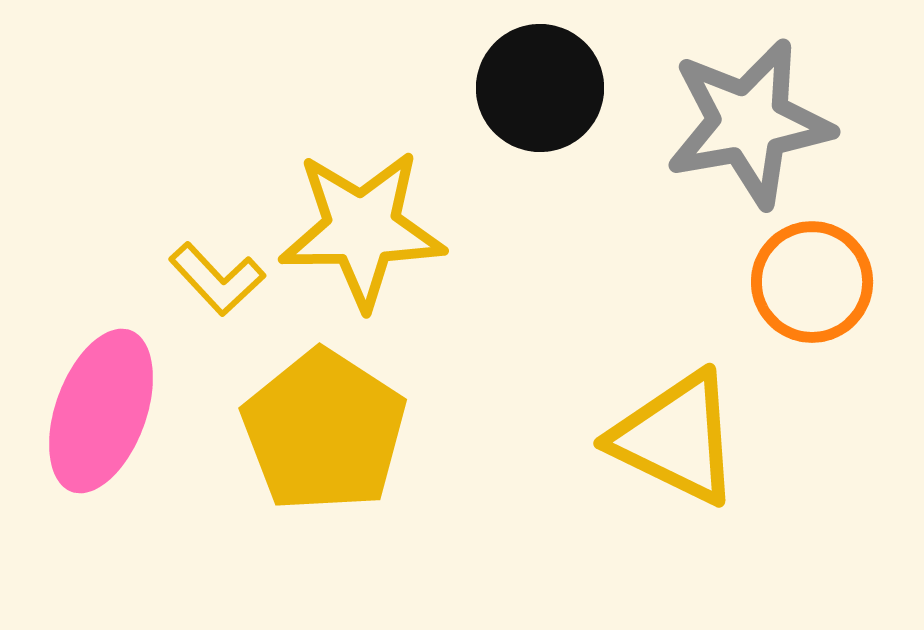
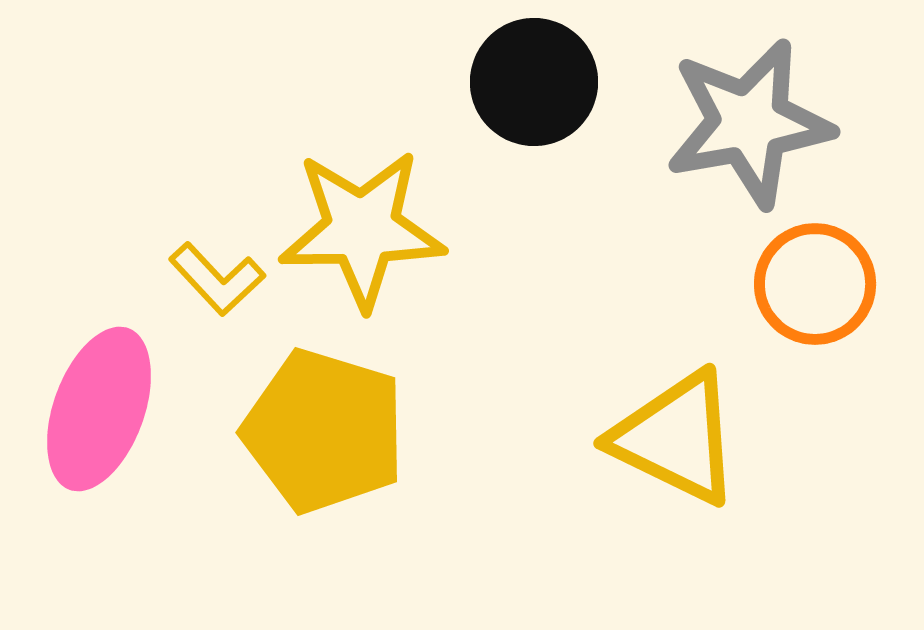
black circle: moved 6 px left, 6 px up
orange circle: moved 3 px right, 2 px down
pink ellipse: moved 2 px left, 2 px up
yellow pentagon: rotated 16 degrees counterclockwise
